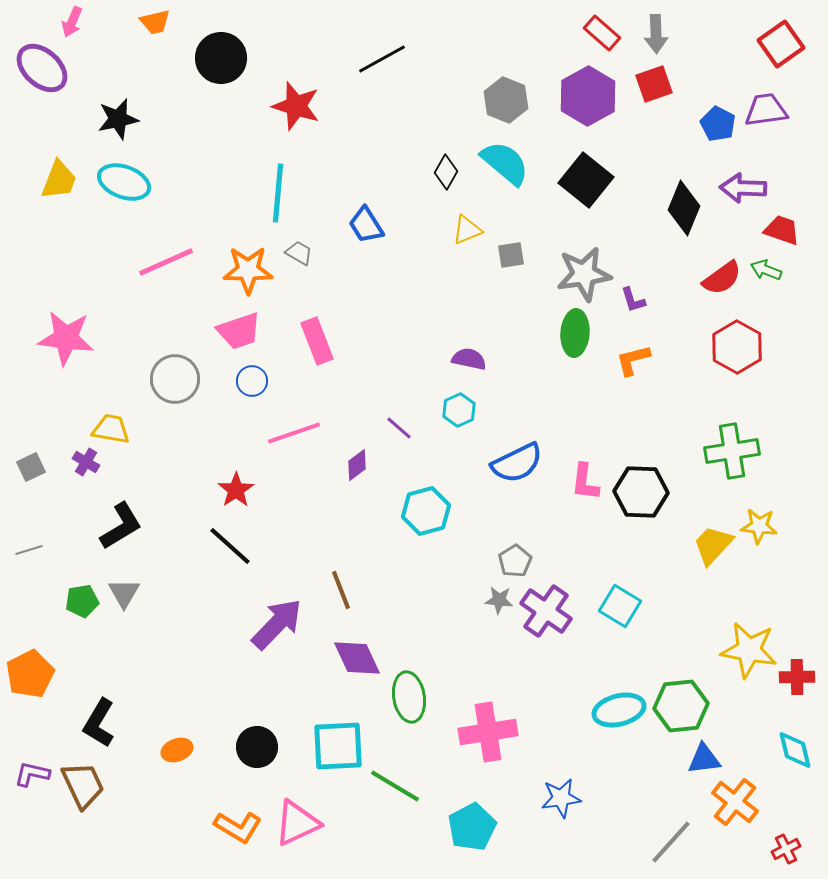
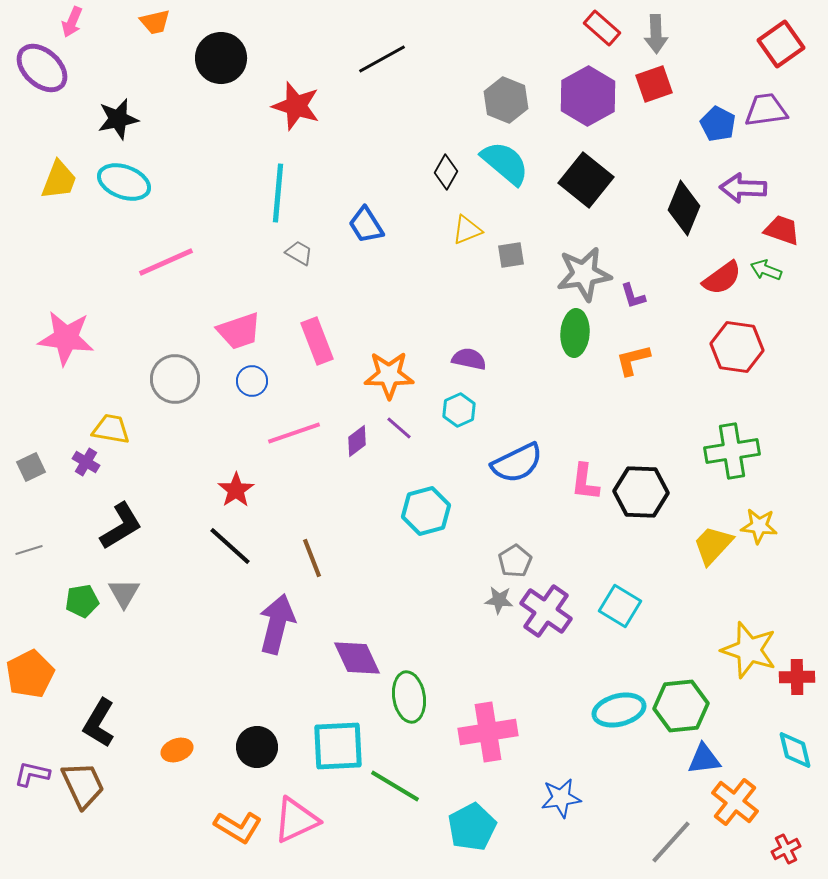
red rectangle at (602, 33): moved 5 px up
orange star at (248, 270): moved 141 px right, 105 px down
purple L-shape at (633, 300): moved 4 px up
red hexagon at (737, 347): rotated 21 degrees counterclockwise
purple diamond at (357, 465): moved 24 px up
brown line at (341, 590): moved 29 px left, 32 px up
purple arrow at (277, 624): rotated 30 degrees counterclockwise
yellow star at (749, 650): rotated 8 degrees clockwise
pink triangle at (297, 823): moved 1 px left, 3 px up
